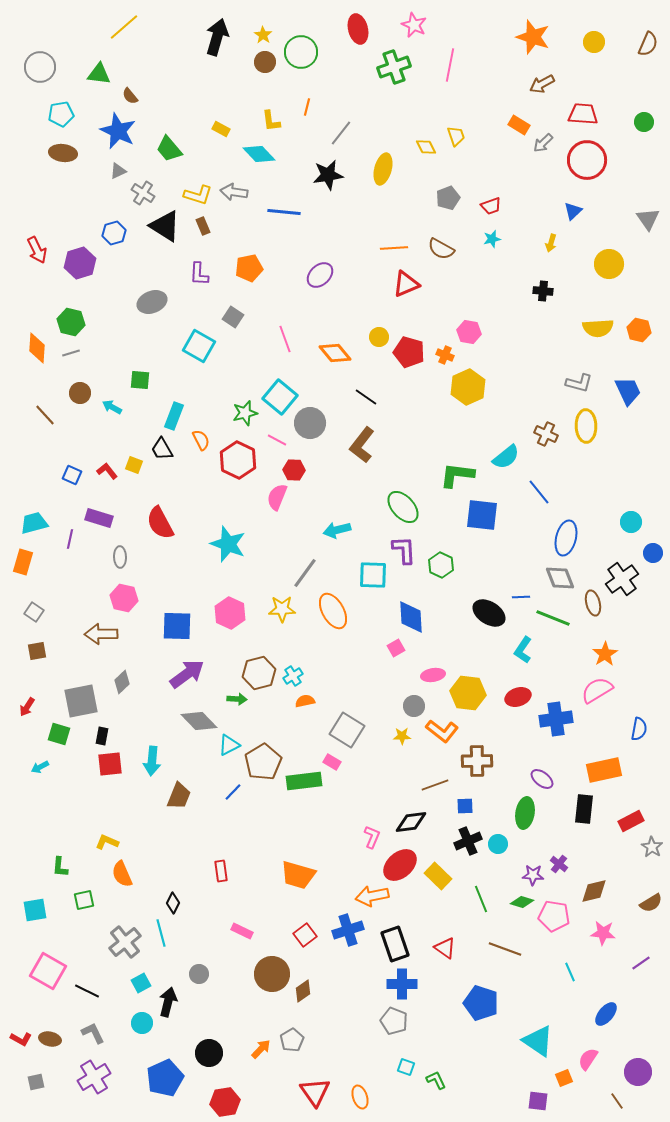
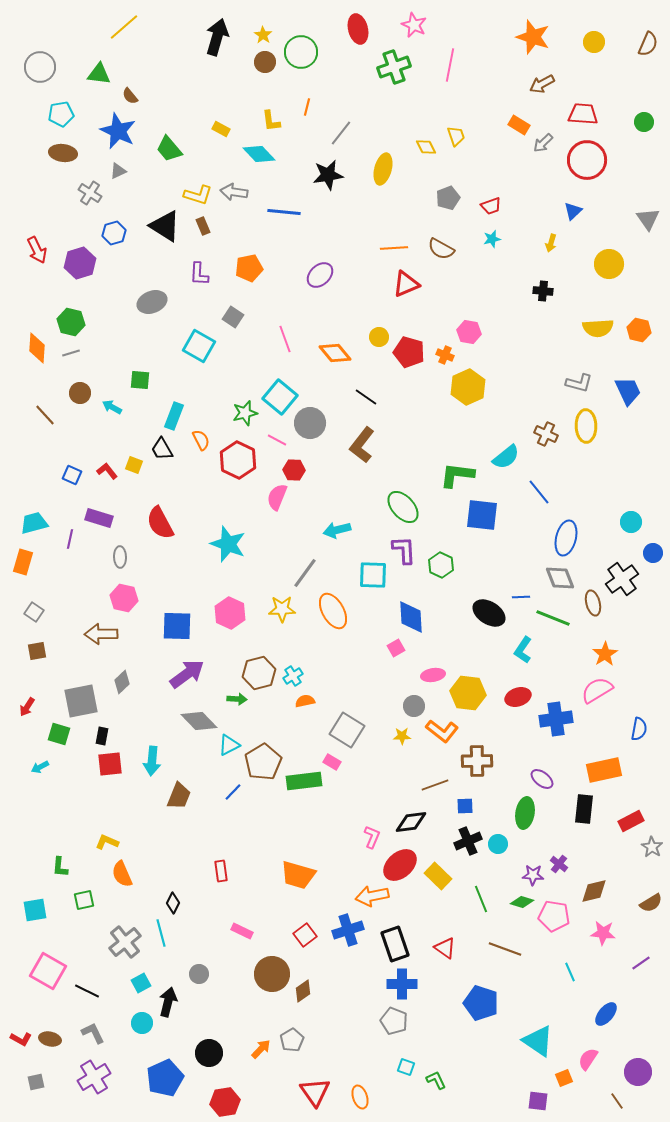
gray cross at (143, 193): moved 53 px left
